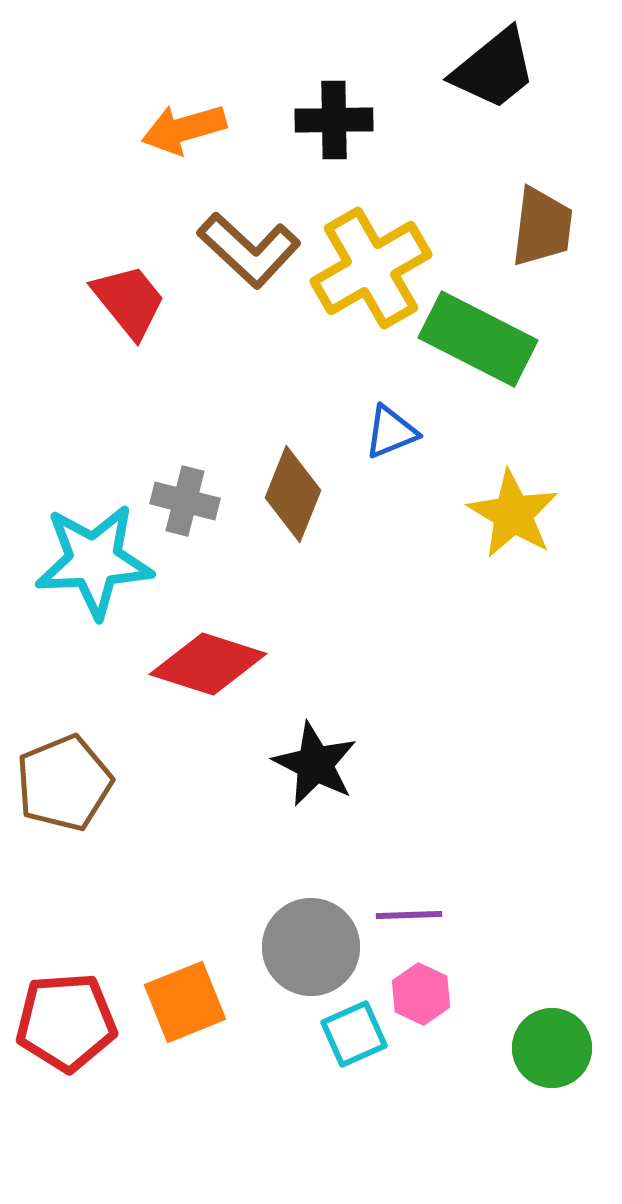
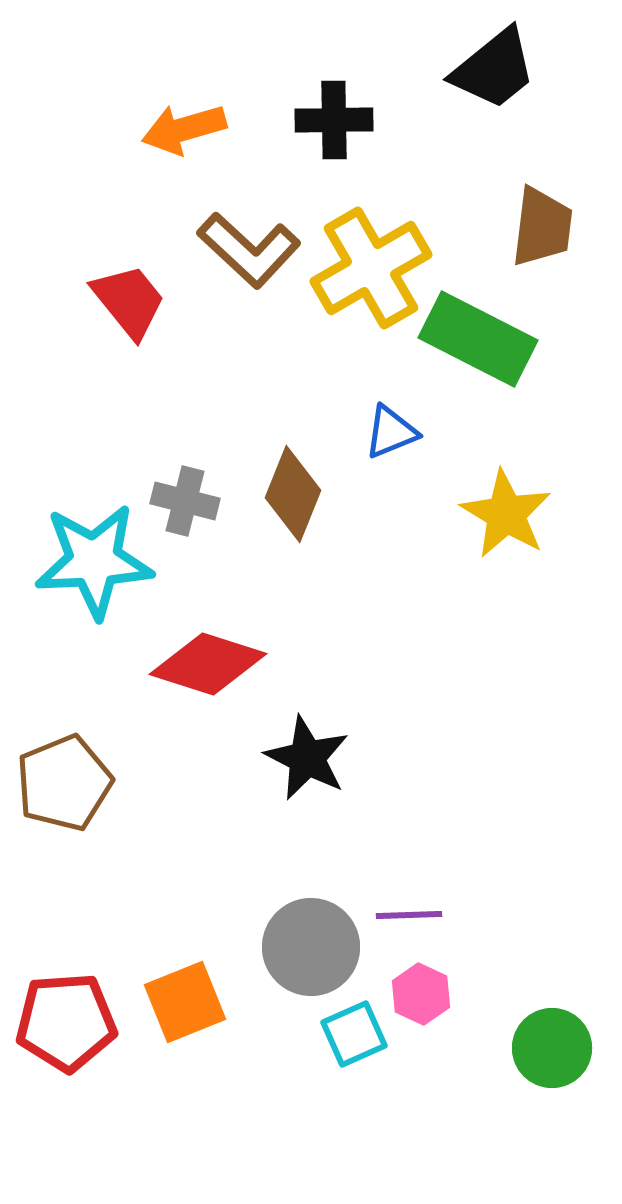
yellow star: moved 7 px left
black star: moved 8 px left, 6 px up
